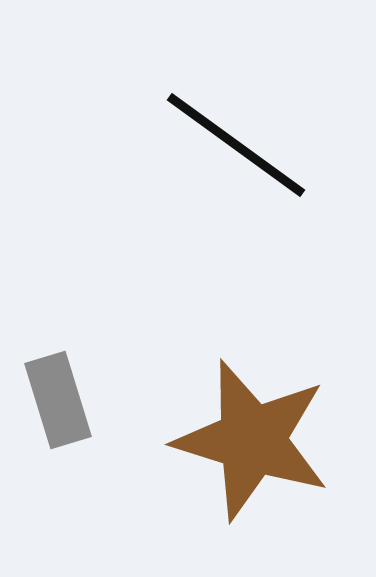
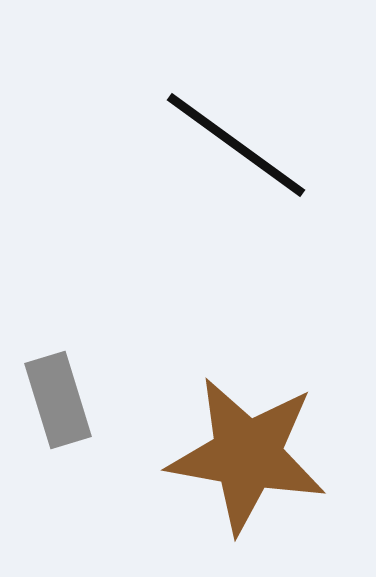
brown star: moved 5 px left, 15 px down; rotated 7 degrees counterclockwise
